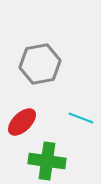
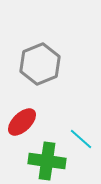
gray hexagon: rotated 12 degrees counterclockwise
cyan line: moved 21 px down; rotated 20 degrees clockwise
